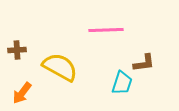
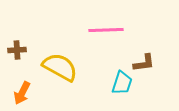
orange arrow: rotated 10 degrees counterclockwise
